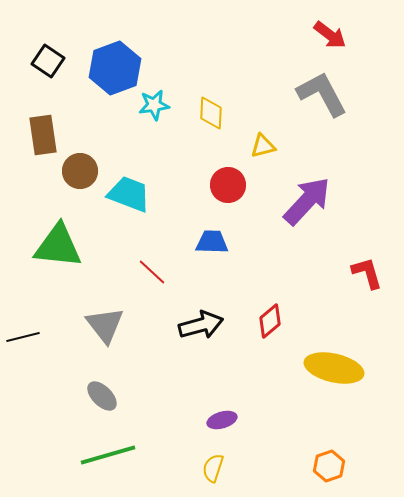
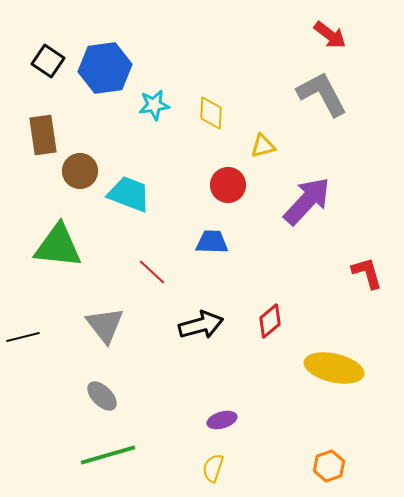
blue hexagon: moved 10 px left; rotated 12 degrees clockwise
